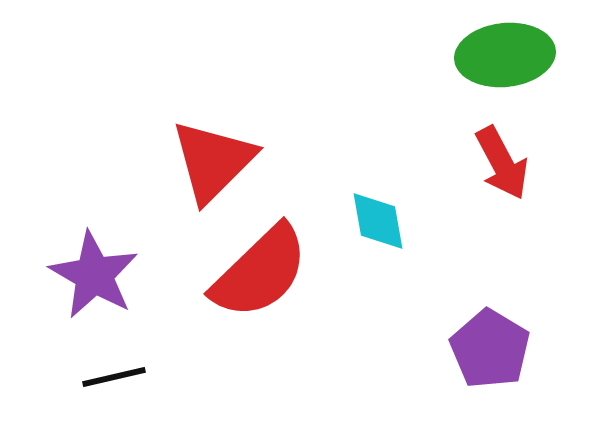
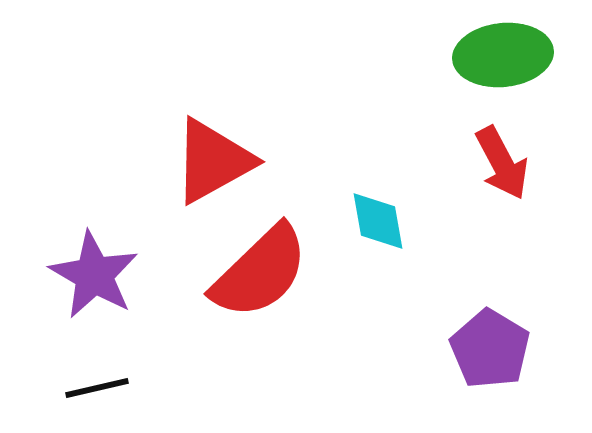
green ellipse: moved 2 px left
red triangle: rotated 16 degrees clockwise
black line: moved 17 px left, 11 px down
